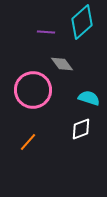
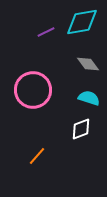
cyan diamond: rotated 32 degrees clockwise
purple line: rotated 30 degrees counterclockwise
gray diamond: moved 26 px right
orange line: moved 9 px right, 14 px down
